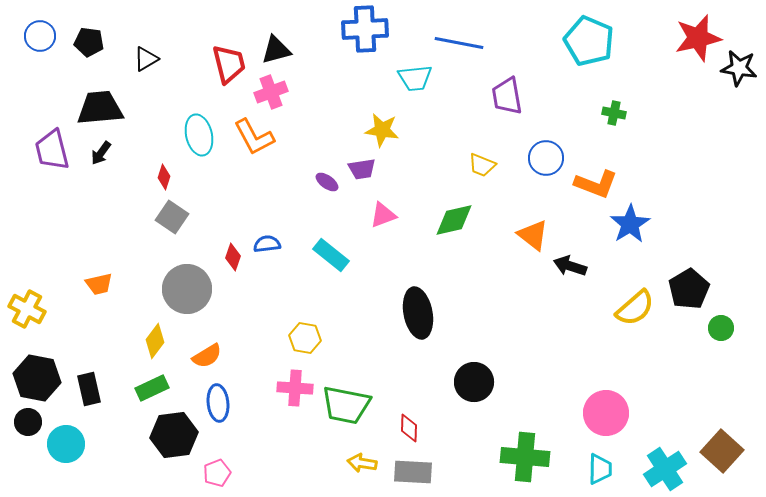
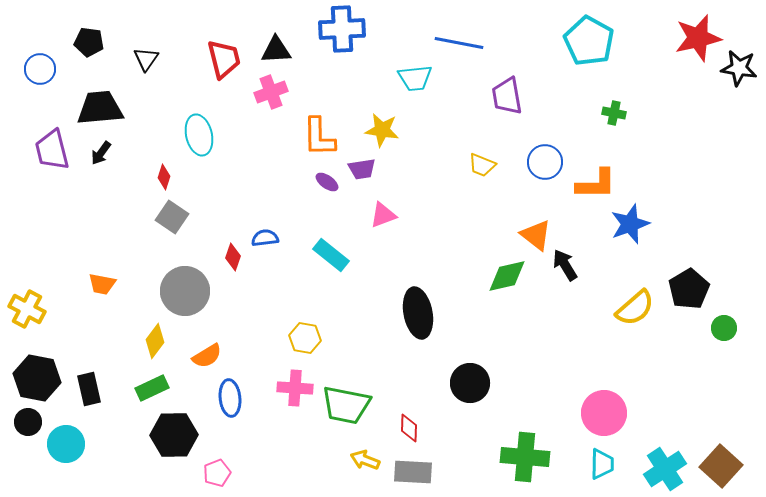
blue cross at (365, 29): moved 23 px left
blue circle at (40, 36): moved 33 px down
cyan pentagon at (589, 41): rotated 6 degrees clockwise
black triangle at (276, 50): rotated 12 degrees clockwise
black triangle at (146, 59): rotated 24 degrees counterclockwise
red trapezoid at (229, 64): moved 5 px left, 5 px up
orange L-shape at (254, 137): moved 65 px right; rotated 27 degrees clockwise
blue circle at (546, 158): moved 1 px left, 4 px down
orange L-shape at (596, 184): rotated 21 degrees counterclockwise
green diamond at (454, 220): moved 53 px right, 56 px down
blue star at (630, 224): rotated 12 degrees clockwise
orange triangle at (533, 235): moved 3 px right
blue semicircle at (267, 244): moved 2 px left, 6 px up
black arrow at (570, 266): moved 5 px left, 1 px up; rotated 40 degrees clockwise
orange trapezoid at (99, 284): moved 3 px right; rotated 24 degrees clockwise
gray circle at (187, 289): moved 2 px left, 2 px down
green circle at (721, 328): moved 3 px right
black circle at (474, 382): moved 4 px left, 1 px down
blue ellipse at (218, 403): moved 12 px right, 5 px up
pink circle at (606, 413): moved 2 px left
black hexagon at (174, 435): rotated 6 degrees clockwise
brown square at (722, 451): moved 1 px left, 15 px down
yellow arrow at (362, 463): moved 3 px right, 3 px up; rotated 12 degrees clockwise
cyan trapezoid at (600, 469): moved 2 px right, 5 px up
